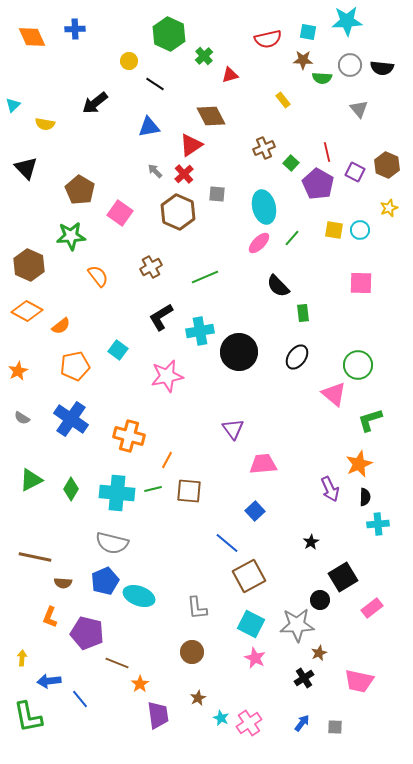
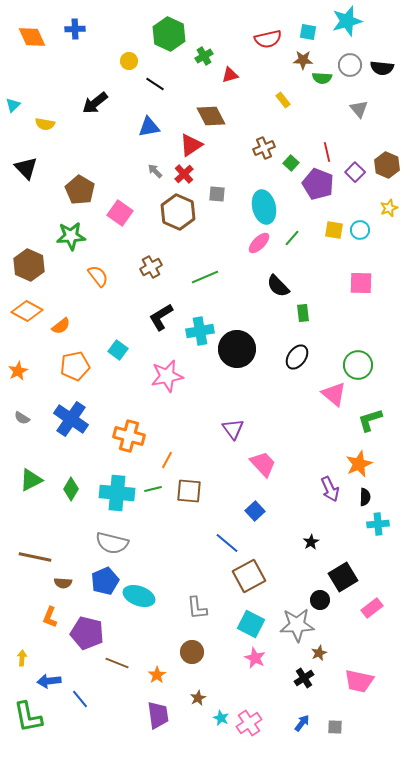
cyan star at (347, 21): rotated 12 degrees counterclockwise
green cross at (204, 56): rotated 12 degrees clockwise
purple square at (355, 172): rotated 18 degrees clockwise
purple pentagon at (318, 184): rotated 8 degrees counterclockwise
black circle at (239, 352): moved 2 px left, 3 px up
pink trapezoid at (263, 464): rotated 52 degrees clockwise
orange star at (140, 684): moved 17 px right, 9 px up
